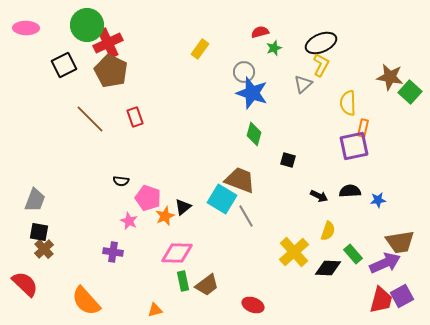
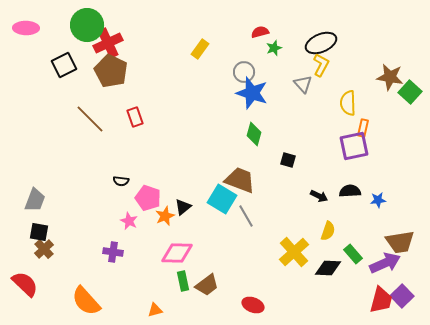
gray triangle at (303, 84): rotated 30 degrees counterclockwise
purple square at (402, 296): rotated 15 degrees counterclockwise
